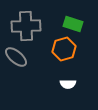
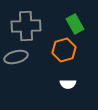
green rectangle: moved 2 px right; rotated 42 degrees clockwise
orange hexagon: moved 1 px down
gray ellipse: rotated 55 degrees counterclockwise
